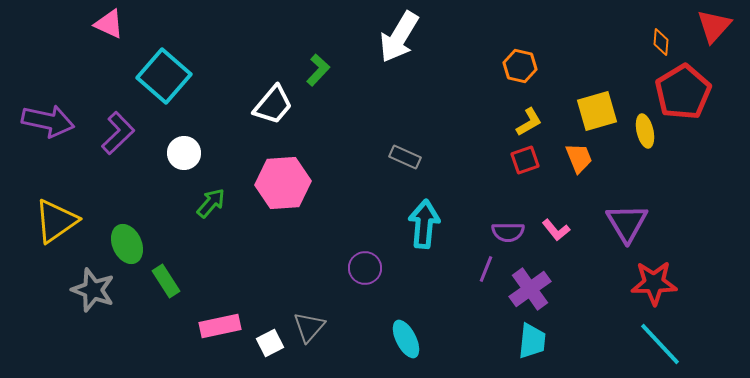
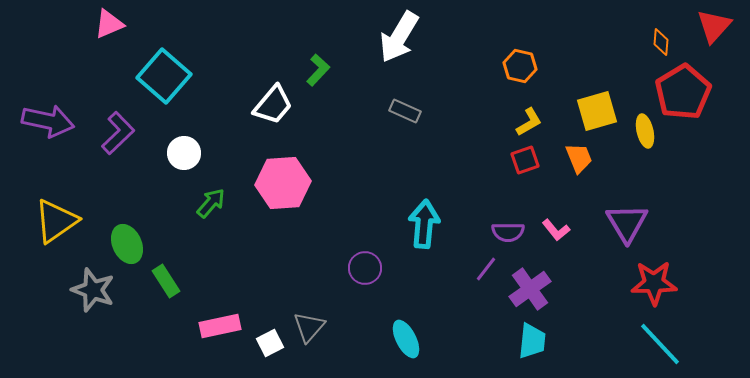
pink triangle: rotated 48 degrees counterclockwise
gray rectangle: moved 46 px up
purple line: rotated 16 degrees clockwise
